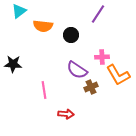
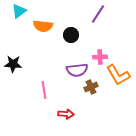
pink cross: moved 2 px left
purple semicircle: rotated 40 degrees counterclockwise
